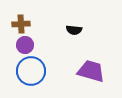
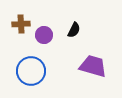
black semicircle: rotated 70 degrees counterclockwise
purple circle: moved 19 px right, 10 px up
purple trapezoid: moved 2 px right, 5 px up
